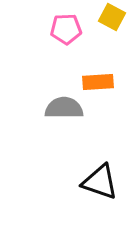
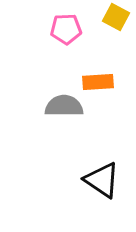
yellow square: moved 4 px right
gray semicircle: moved 2 px up
black triangle: moved 2 px right, 2 px up; rotated 15 degrees clockwise
